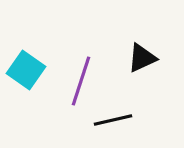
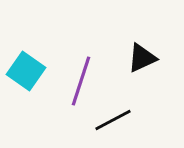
cyan square: moved 1 px down
black line: rotated 15 degrees counterclockwise
